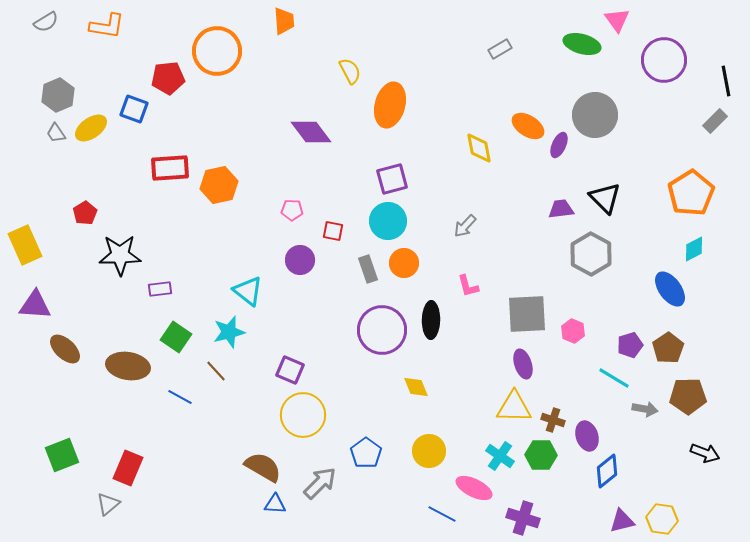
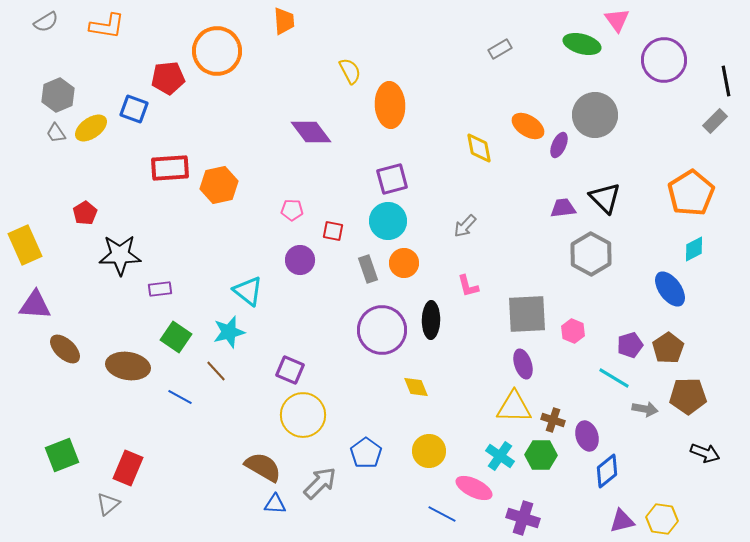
orange ellipse at (390, 105): rotated 18 degrees counterclockwise
purple trapezoid at (561, 209): moved 2 px right, 1 px up
